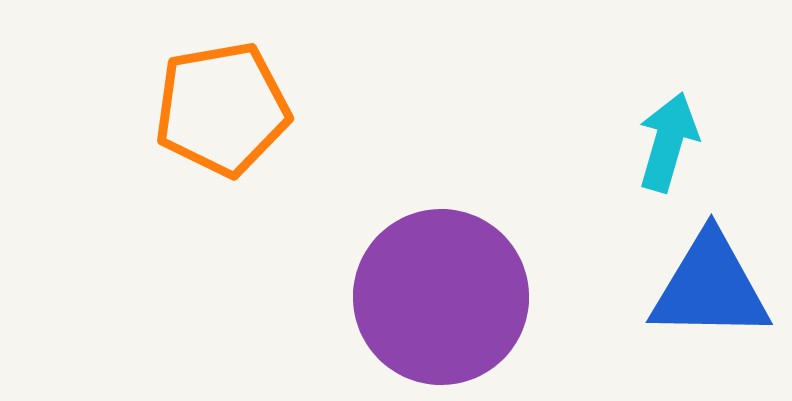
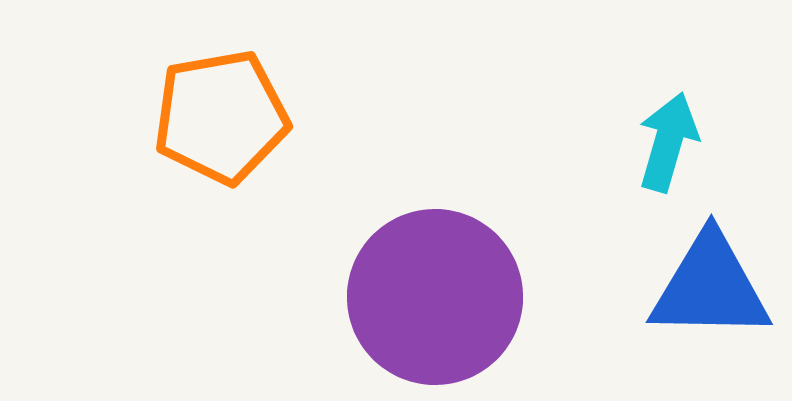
orange pentagon: moved 1 px left, 8 px down
purple circle: moved 6 px left
